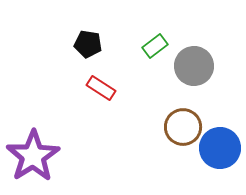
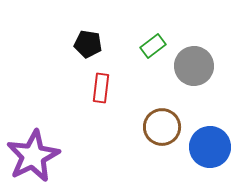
green rectangle: moved 2 px left
red rectangle: rotated 64 degrees clockwise
brown circle: moved 21 px left
blue circle: moved 10 px left, 1 px up
purple star: rotated 6 degrees clockwise
